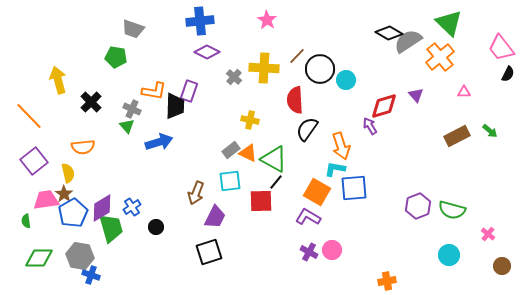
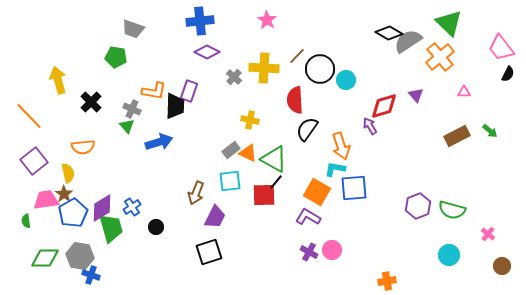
red square at (261, 201): moved 3 px right, 6 px up
green diamond at (39, 258): moved 6 px right
